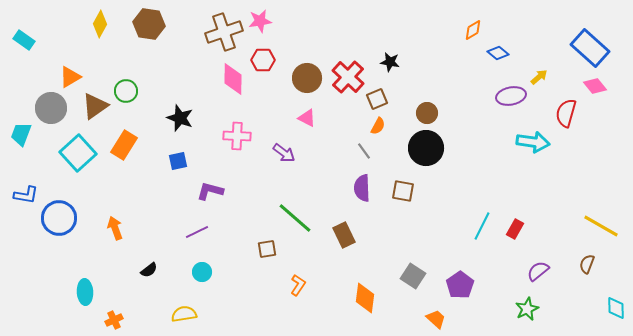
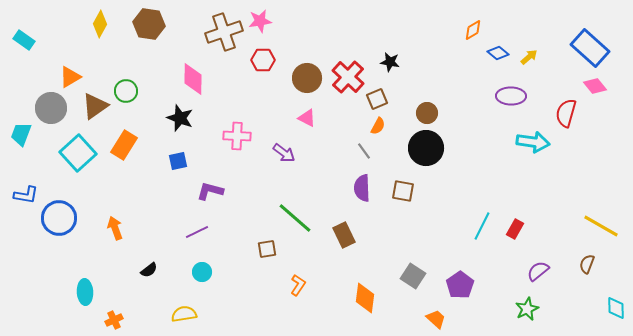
yellow arrow at (539, 77): moved 10 px left, 20 px up
pink diamond at (233, 79): moved 40 px left
purple ellipse at (511, 96): rotated 12 degrees clockwise
